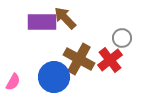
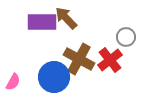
brown arrow: moved 1 px right
gray circle: moved 4 px right, 1 px up
